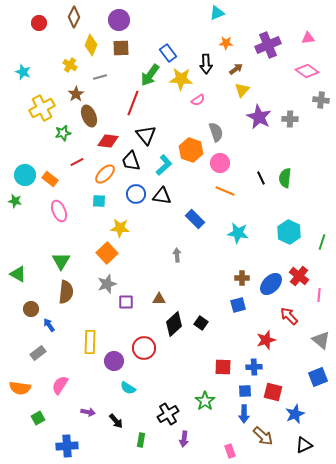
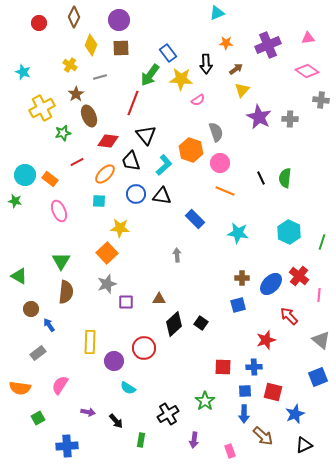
green triangle at (18, 274): moved 1 px right, 2 px down
purple arrow at (184, 439): moved 10 px right, 1 px down
